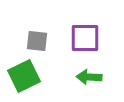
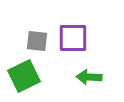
purple square: moved 12 px left
